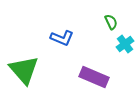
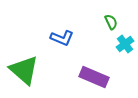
green triangle: rotated 8 degrees counterclockwise
